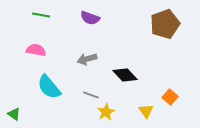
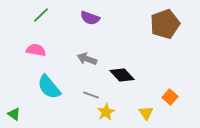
green line: rotated 54 degrees counterclockwise
gray arrow: rotated 36 degrees clockwise
black diamond: moved 3 px left
yellow triangle: moved 2 px down
